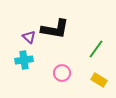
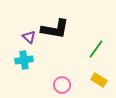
pink circle: moved 12 px down
